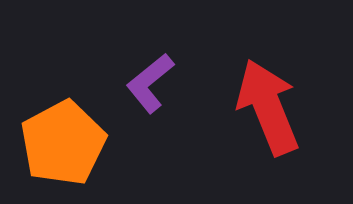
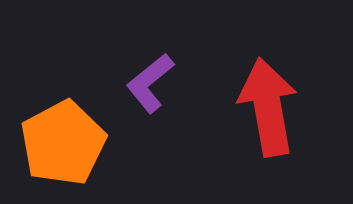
red arrow: rotated 12 degrees clockwise
